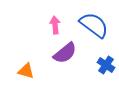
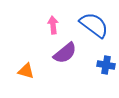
pink arrow: moved 2 px left
blue cross: rotated 24 degrees counterclockwise
